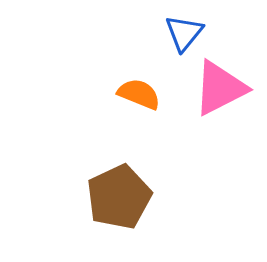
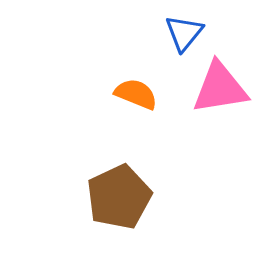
pink triangle: rotated 18 degrees clockwise
orange semicircle: moved 3 px left
